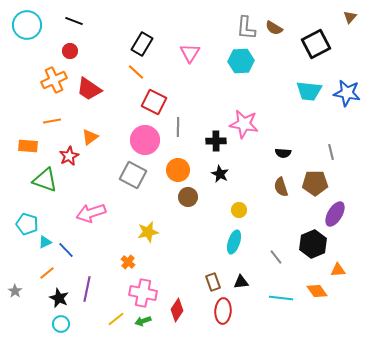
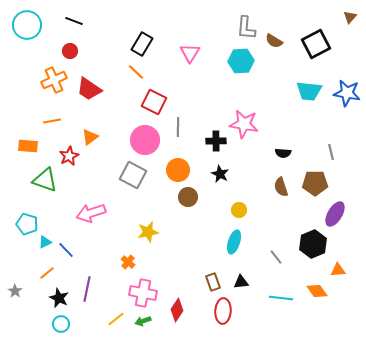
brown semicircle at (274, 28): moved 13 px down
